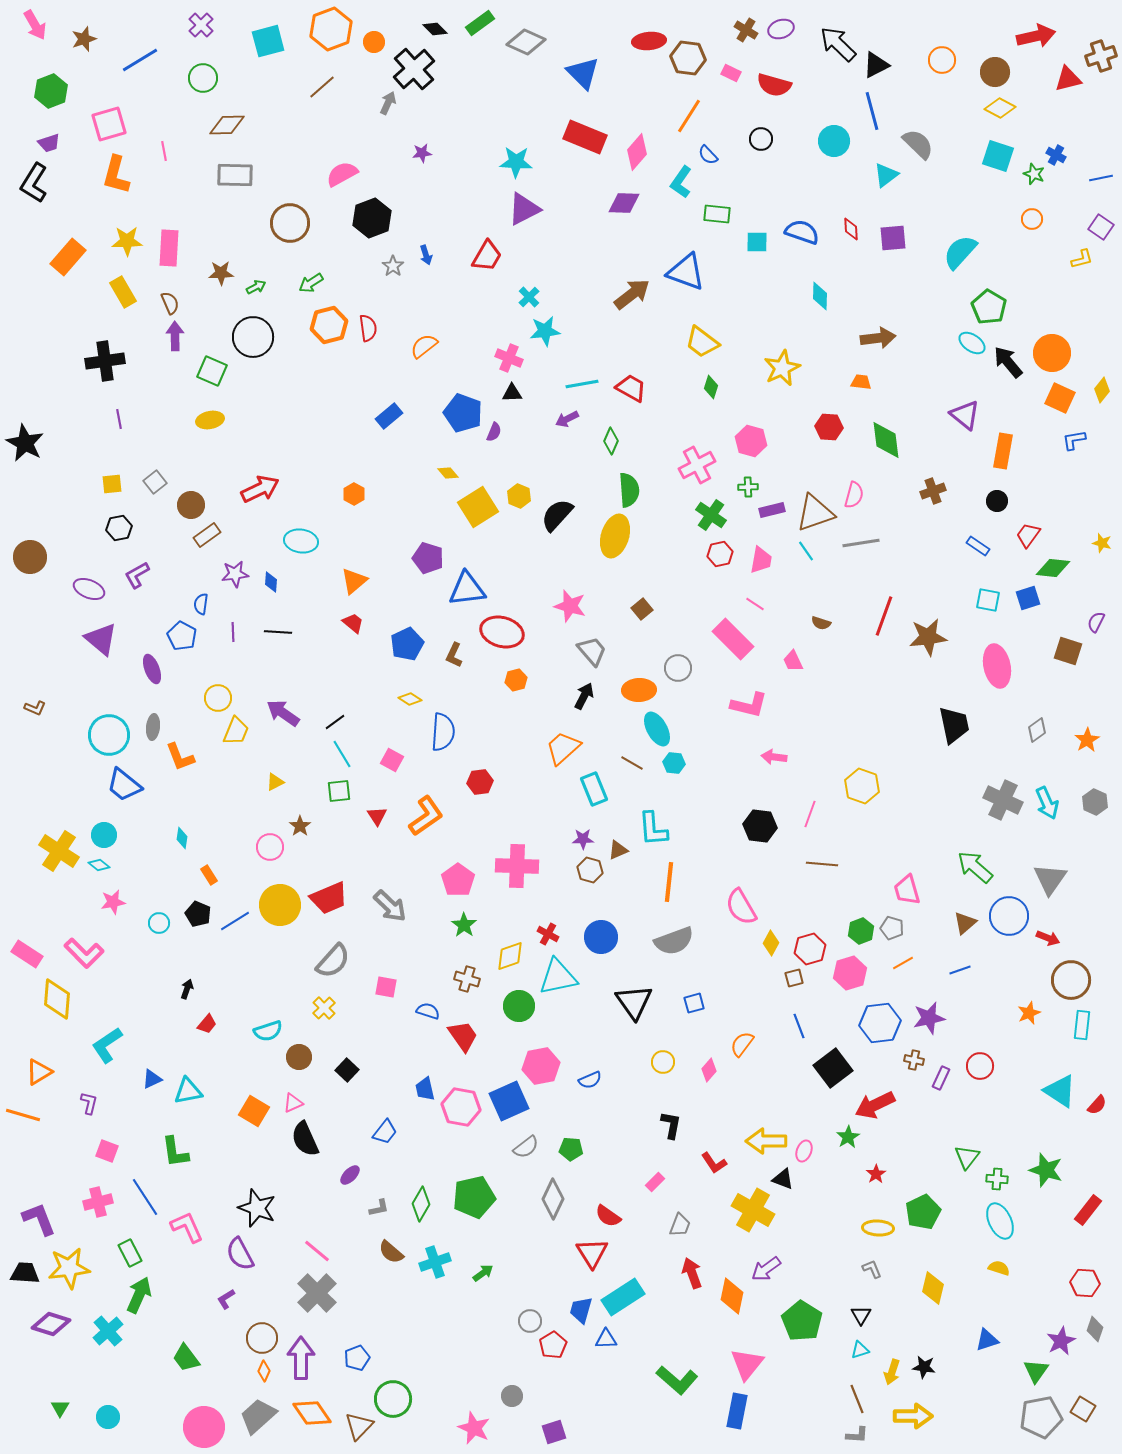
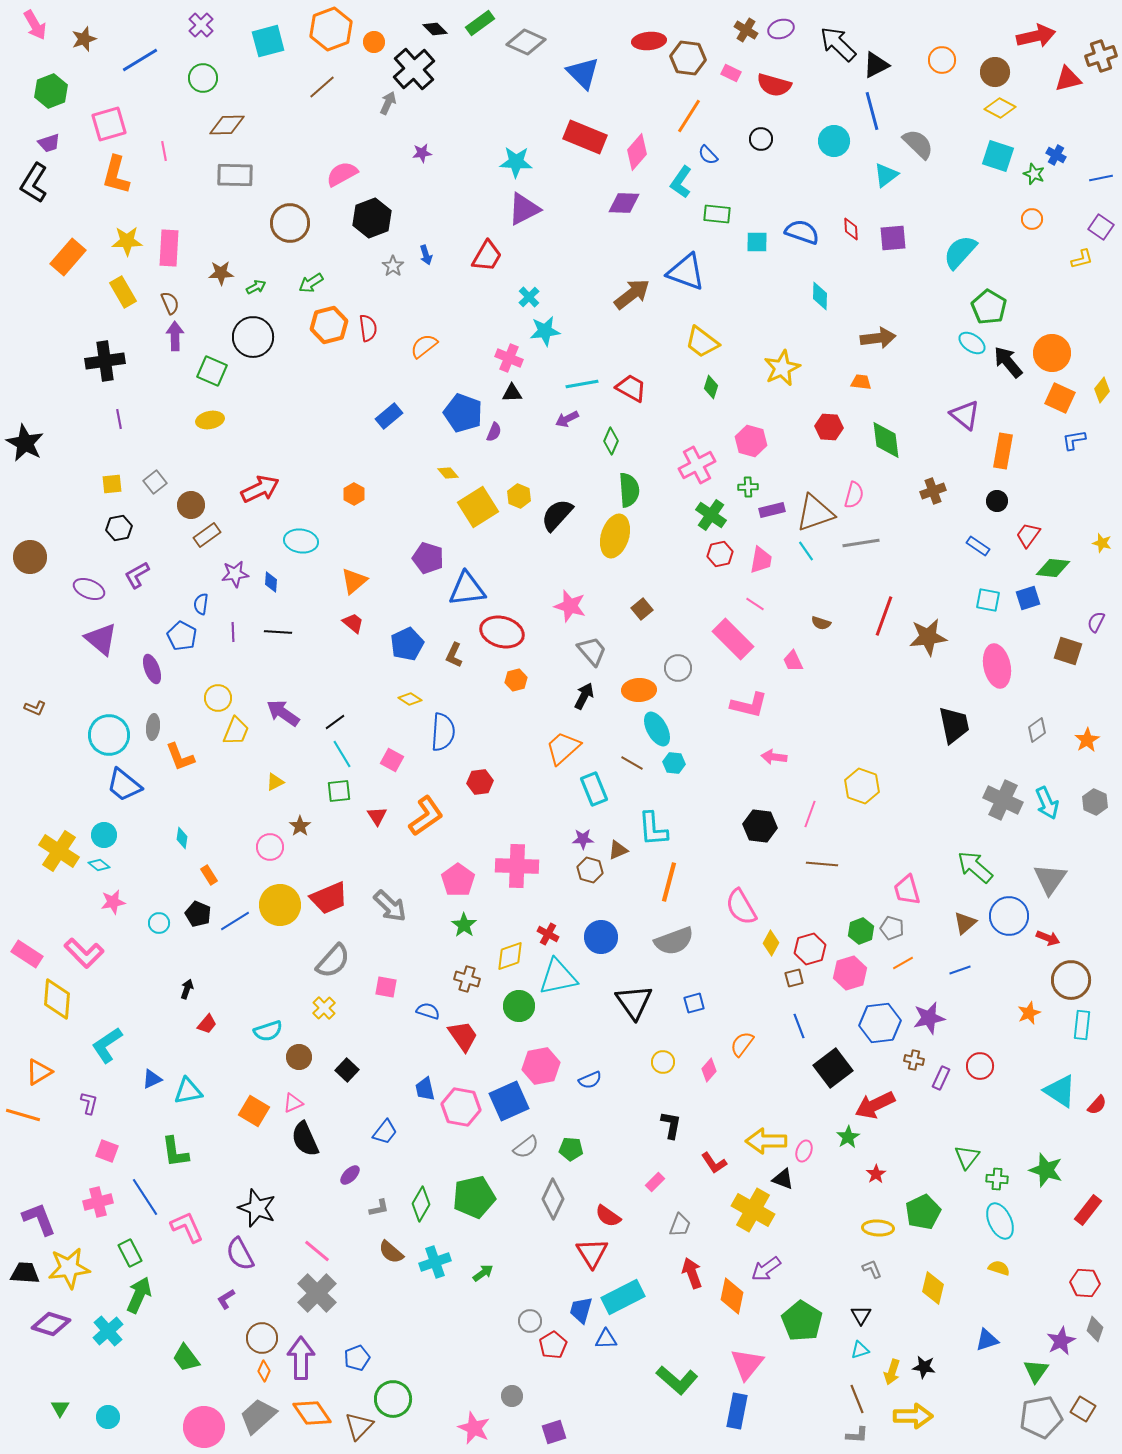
orange line at (669, 882): rotated 9 degrees clockwise
cyan rectangle at (623, 1297): rotated 6 degrees clockwise
